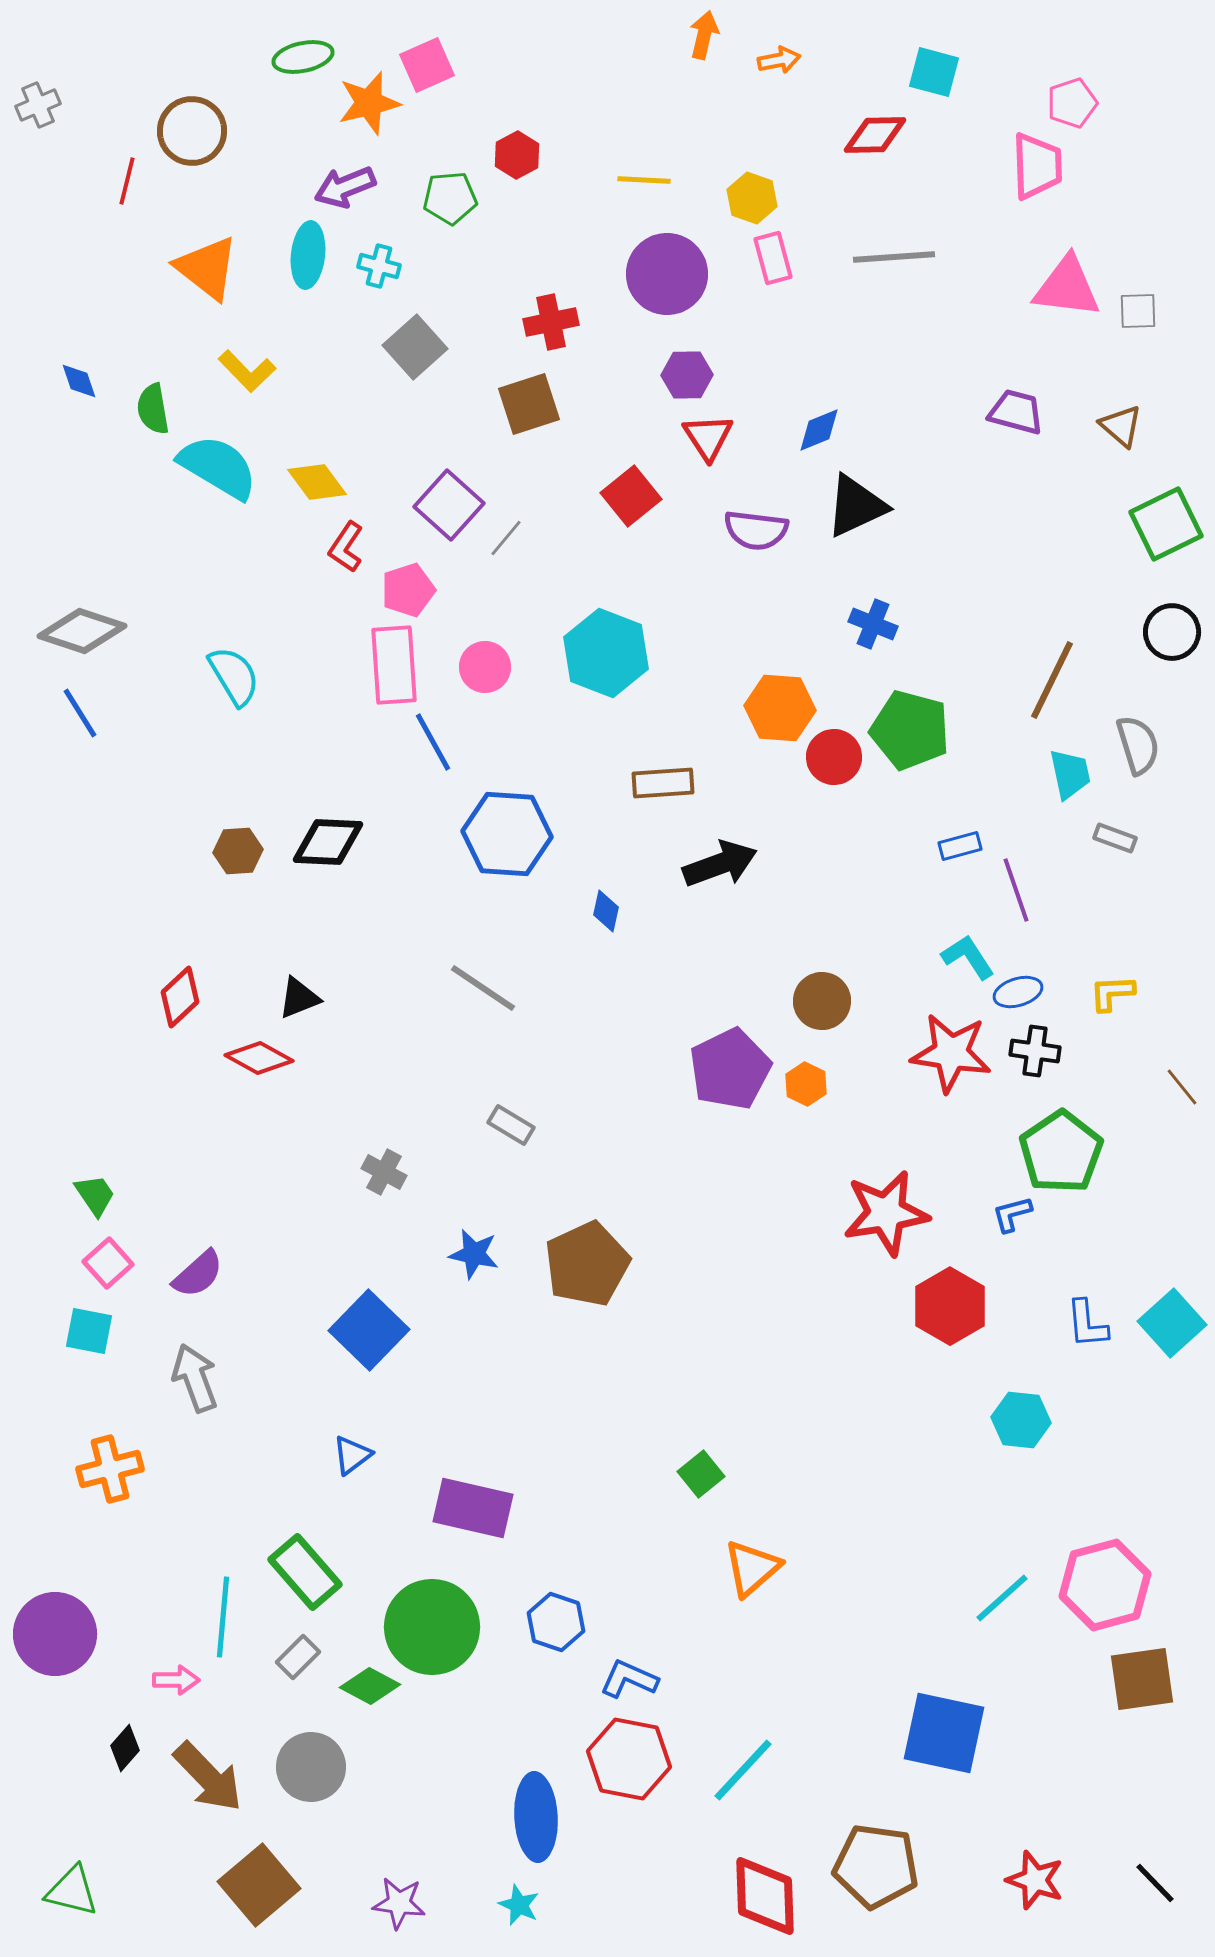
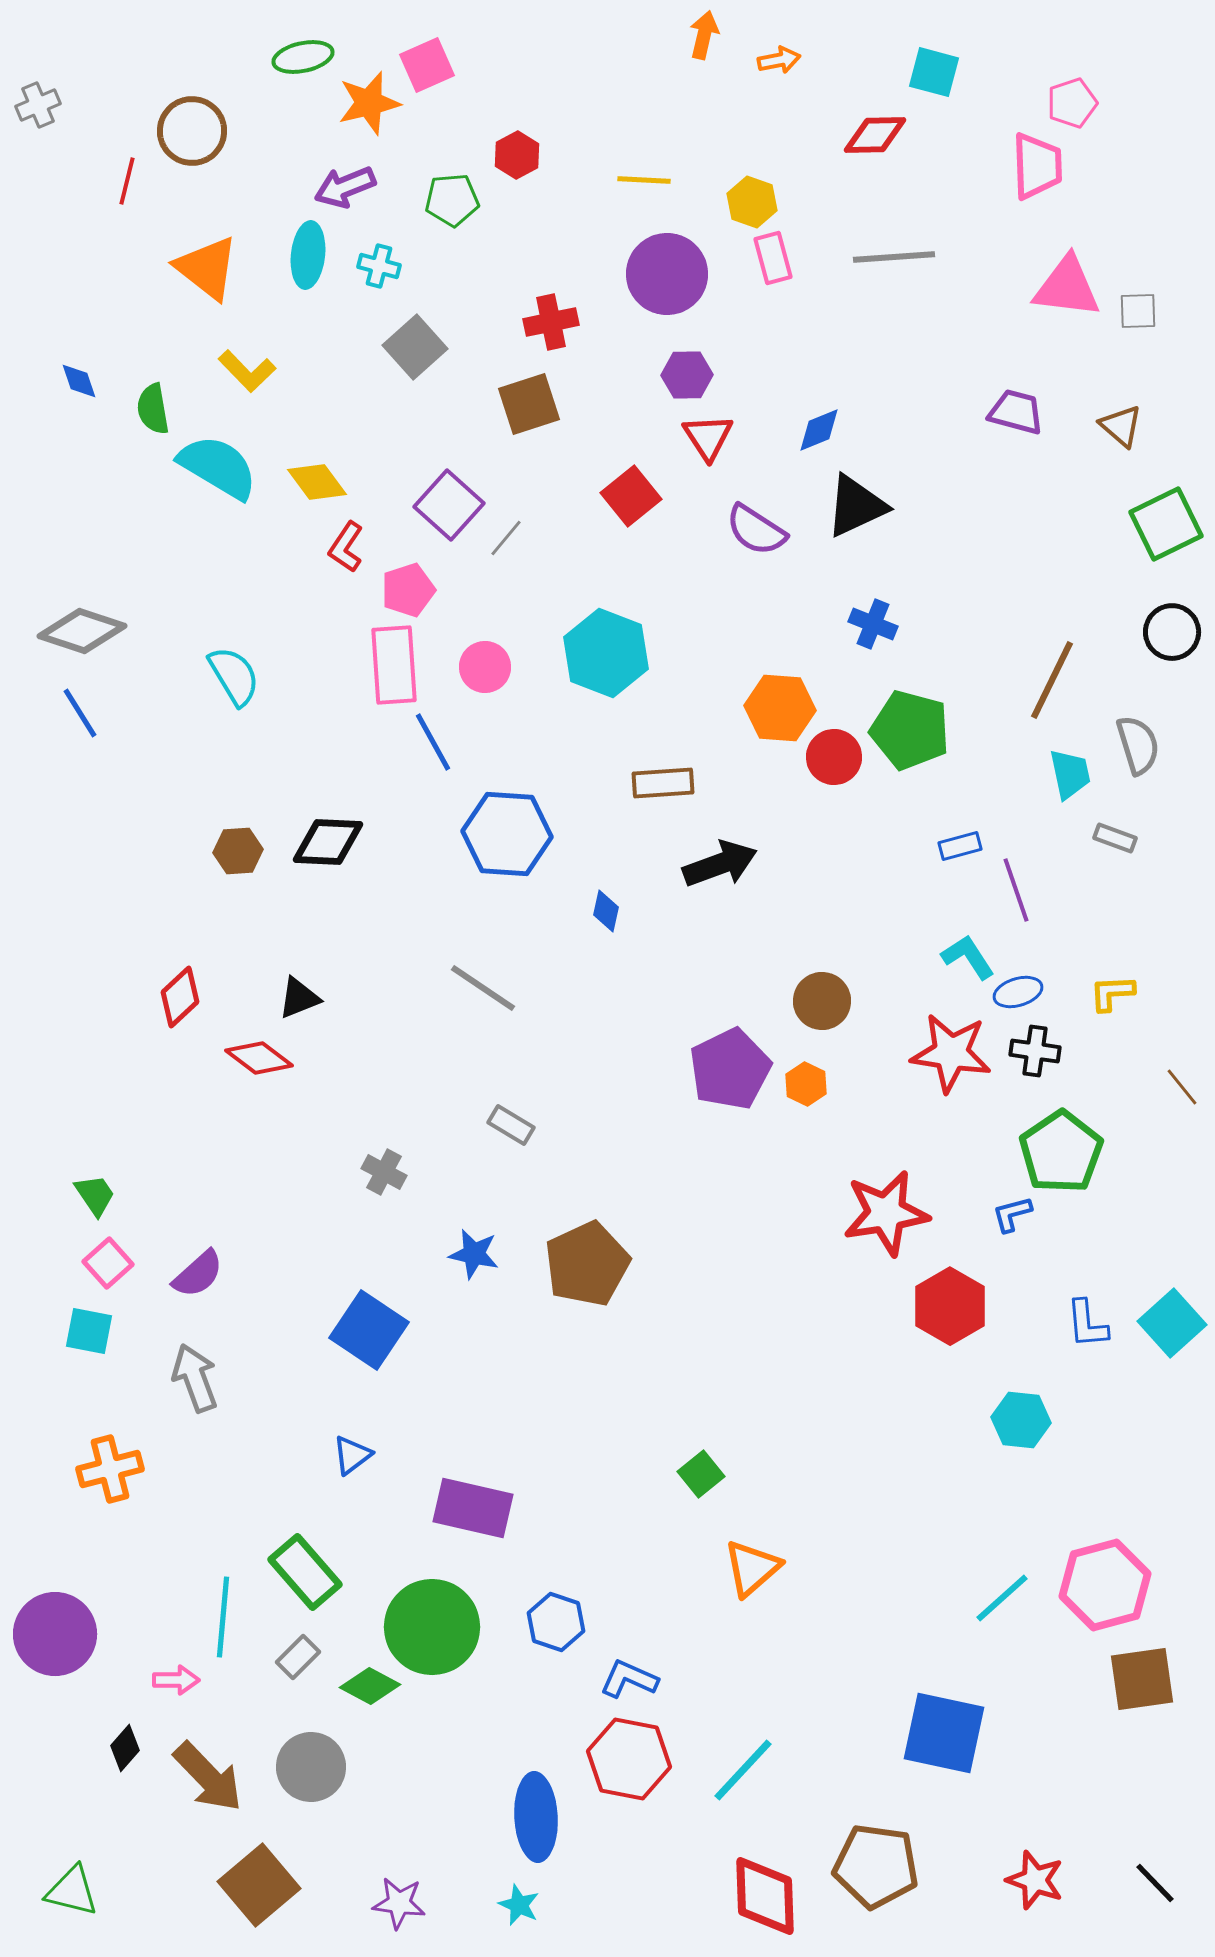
green pentagon at (450, 198): moved 2 px right, 2 px down
yellow hexagon at (752, 198): moved 4 px down
purple semicircle at (756, 530): rotated 26 degrees clockwise
red diamond at (259, 1058): rotated 8 degrees clockwise
blue square at (369, 1330): rotated 10 degrees counterclockwise
